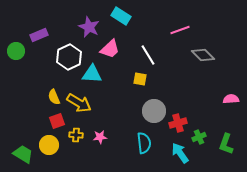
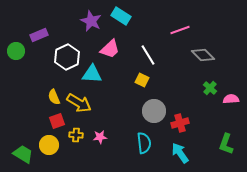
purple star: moved 2 px right, 6 px up
white hexagon: moved 2 px left
yellow square: moved 2 px right, 1 px down; rotated 16 degrees clockwise
red cross: moved 2 px right
green cross: moved 11 px right, 49 px up; rotated 24 degrees counterclockwise
